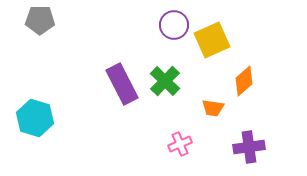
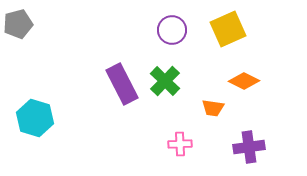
gray pentagon: moved 22 px left, 4 px down; rotated 16 degrees counterclockwise
purple circle: moved 2 px left, 5 px down
yellow square: moved 16 px right, 11 px up
orange diamond: rotated 68 degrees clockwise
pink cross: rotated 20 degrees clockwise
